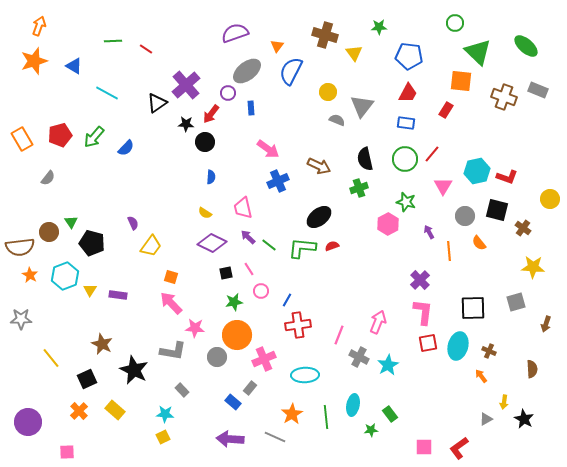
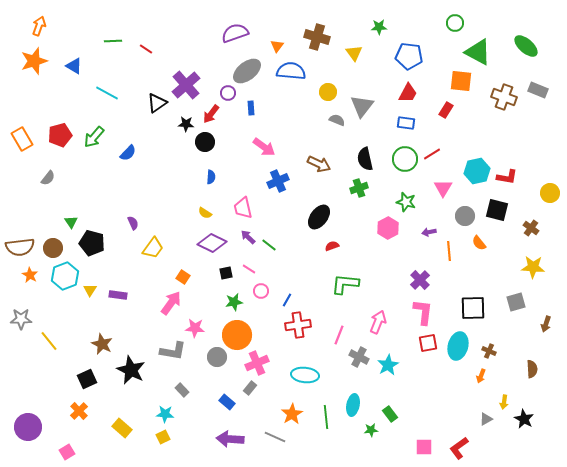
brown cross at (325, 35): moved 8 px left, 2 px down
green triangle at (478, 52): rotated 16 degrees counterclockwise
blue semicircle at (291, 71): rotated 68 degrees clockwise
blue semicircle at (126, 148): moved 2 px right, 5 px down
pink arrow at (268, 149): moved 4 px left, 2 px up
red line at (432, 154): rotated 18 degrees clockwise
brown arrow at (319, 166): moved 2 px up
red L-shape at (507, 177): rotated 10 degrees counterclockwise
pink triangle at (443, 186): moved 2 px down
yellow circle at (550, 199): moved 6 px up
black ellipse at (319, 217): rotated 15 degrees counterclockwise
pink hexagon at (388, 224): moved 4 px down
brown cross at (523, 228): moved 8 px right
brown circle at (49, 232): moved 4 px right, 16 px down
purple arrow at (429, 232): rotated 72 degrees counterclockwise
yellow trapezoid at (151, 246): moved 2 px right, 2 px down
green L-shape at (302, 248): moved 43 px right, 36 px down
pink line at (249, 269): rotated 24 degrees counterclockwise
orange square at (171, 277): moved 12 px right; rotated 16 degrees clockwise
pink arrow at (171, 303): rotated 80 degrees clockwise
yellow line at (51, 358): moved 2 px left, 17 px up
pink cross at (264, 359): moved 7 px left, 4 px down
black star at (134, 370): moved 3 px left
cyan ellipse at (305, 375): rotated 8 degrees clockwise
orange arrow at (481, 376): rotated 120 degrees counterclockwise
blue rectangle at (233, 402): moved 6 px left
yellow rectangle at (115, 410): moved 7 px right, 18 px down
purple circle at (28, 422): moved 5 px down
pink square at (67, 452): rotated 28 degrees counterclockwise
